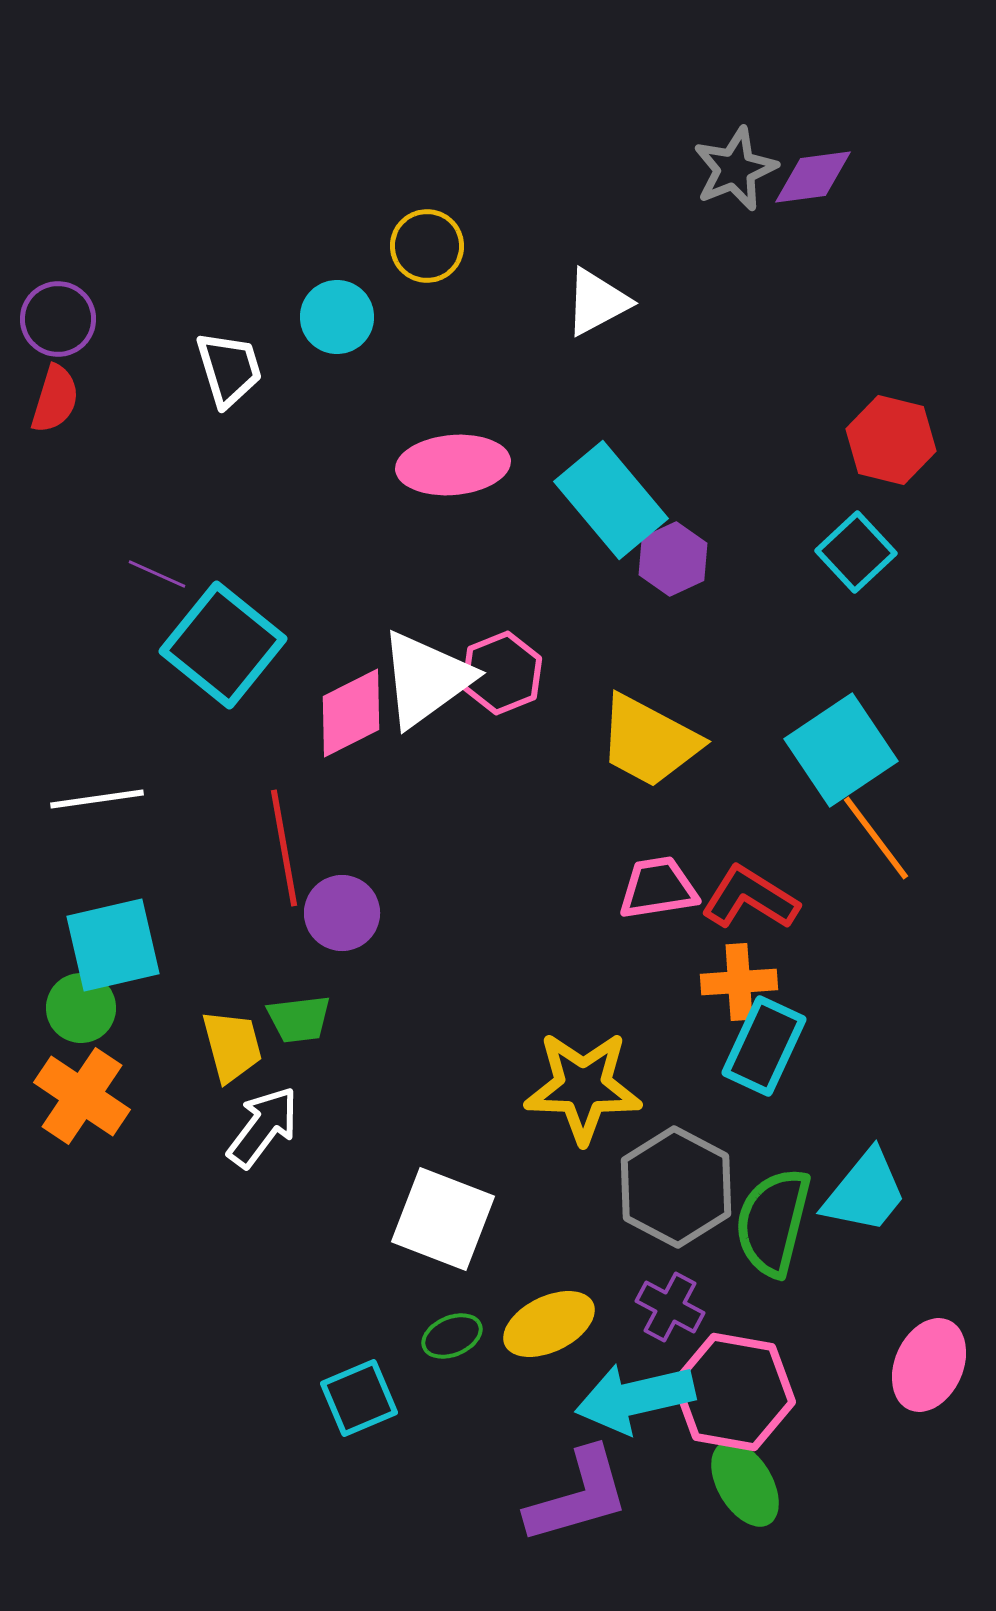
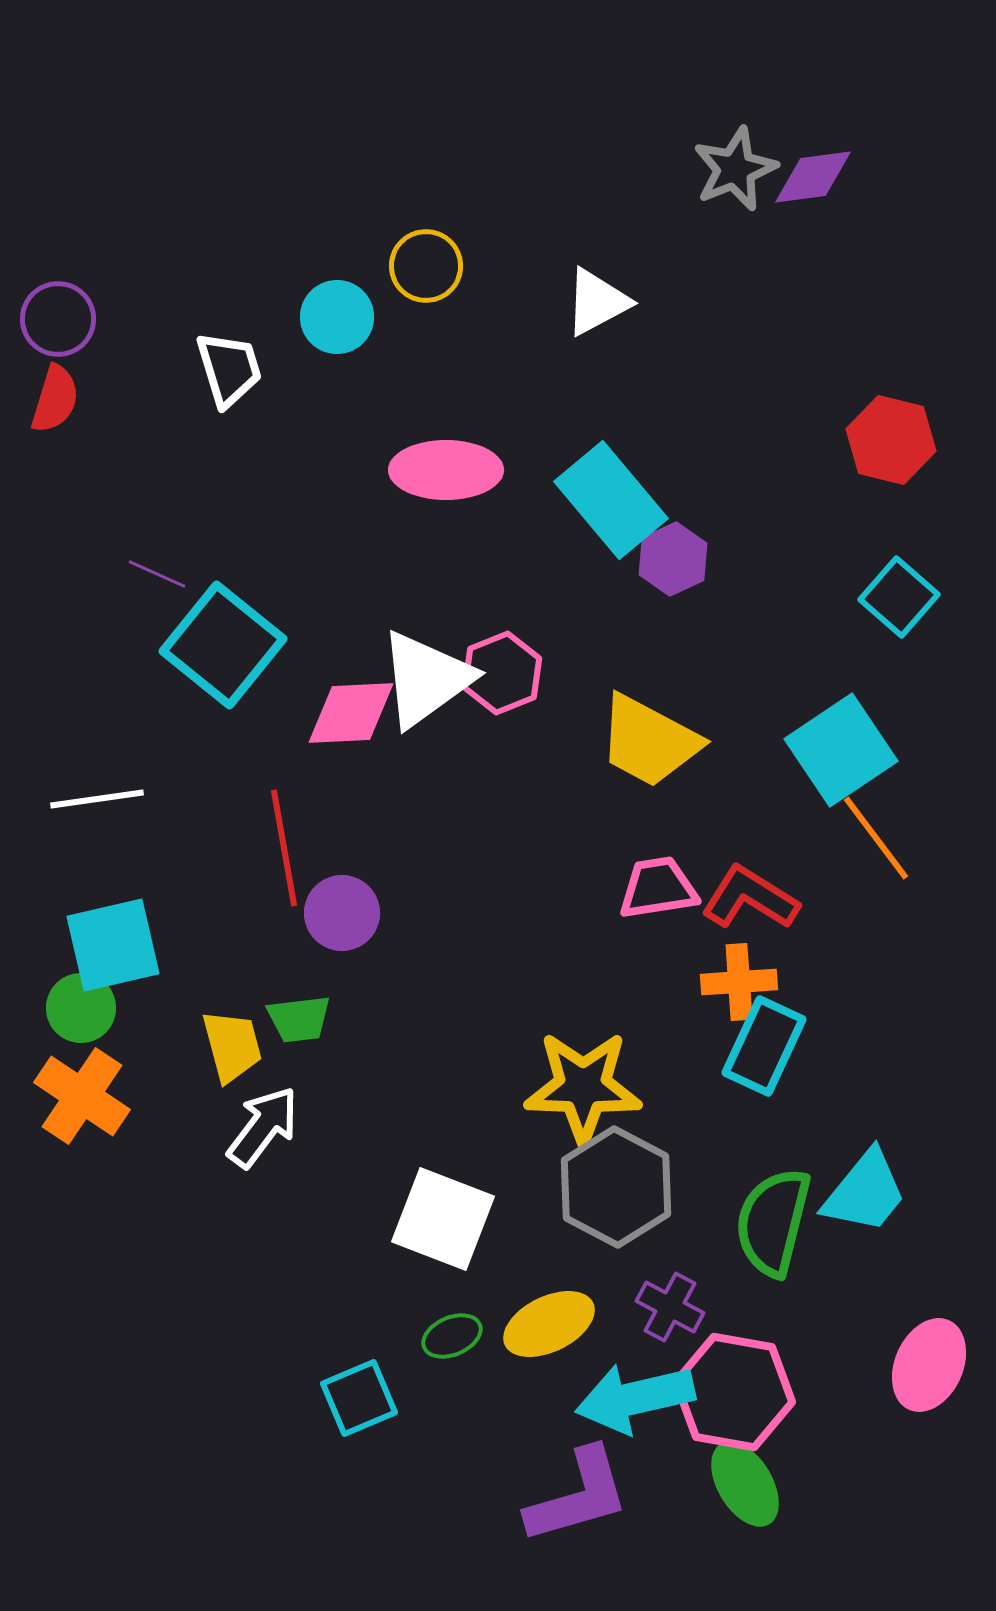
yellow circle at (427, 246): moved 1 px left, 20 px down
pink ellipse at (453, 465): moved 7 px left, 5 px down; rotated 5 degrees clockwise
cyan square at (856, 552): moved 43 px right, 45 px down; rotated 6 degrees counterclockwise
pink diamond at (351, 713): rotated 24 degrees clockwise
gray hexagon at (676, 1187): moved 60 px left
